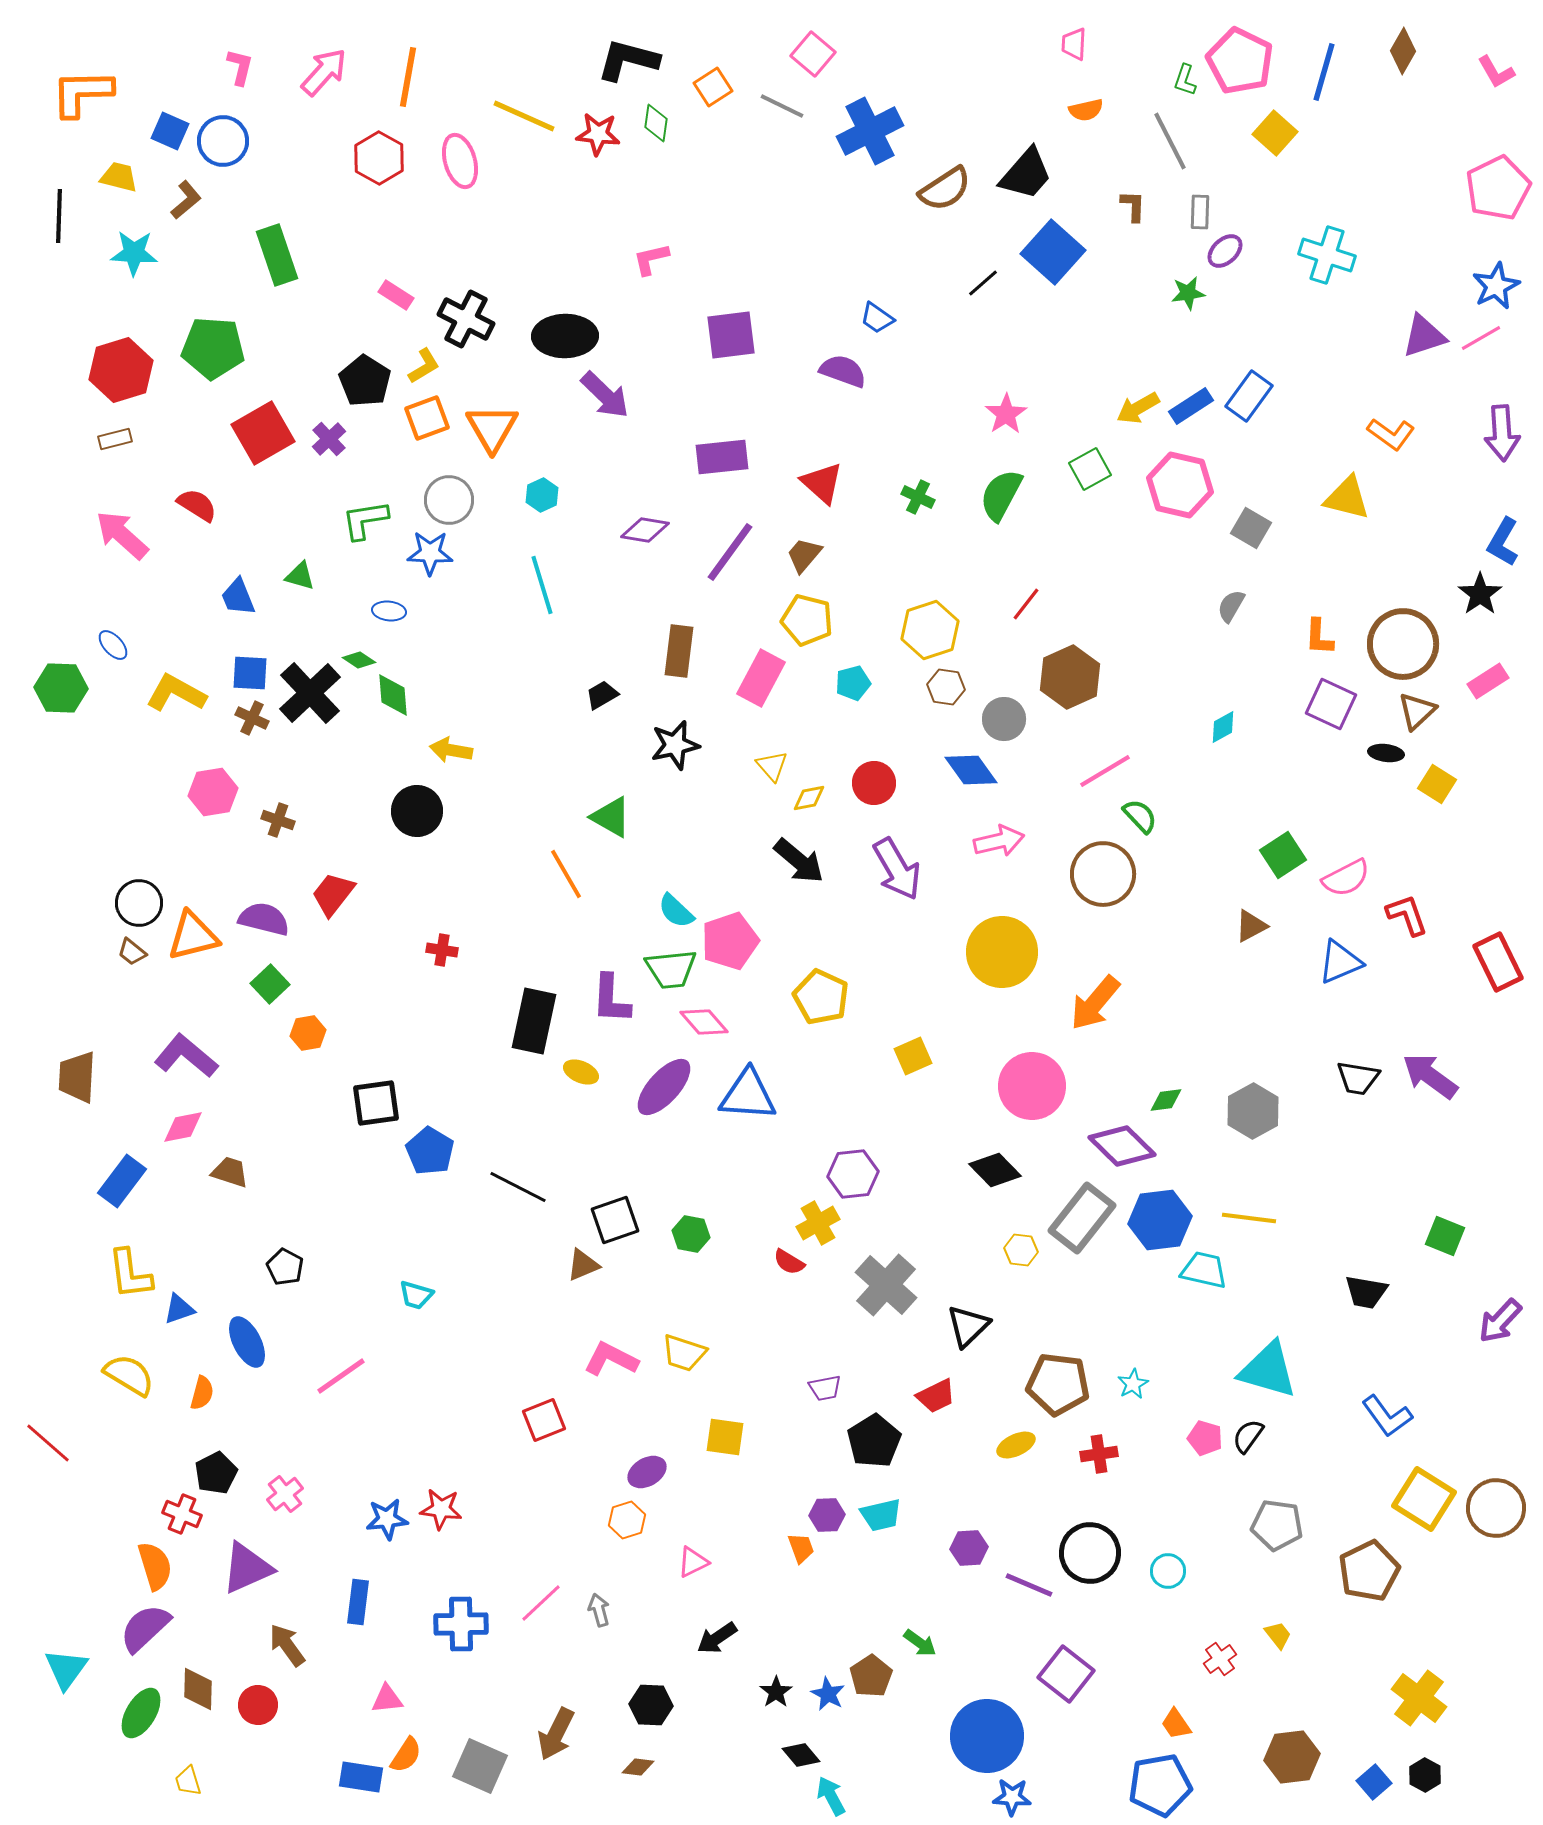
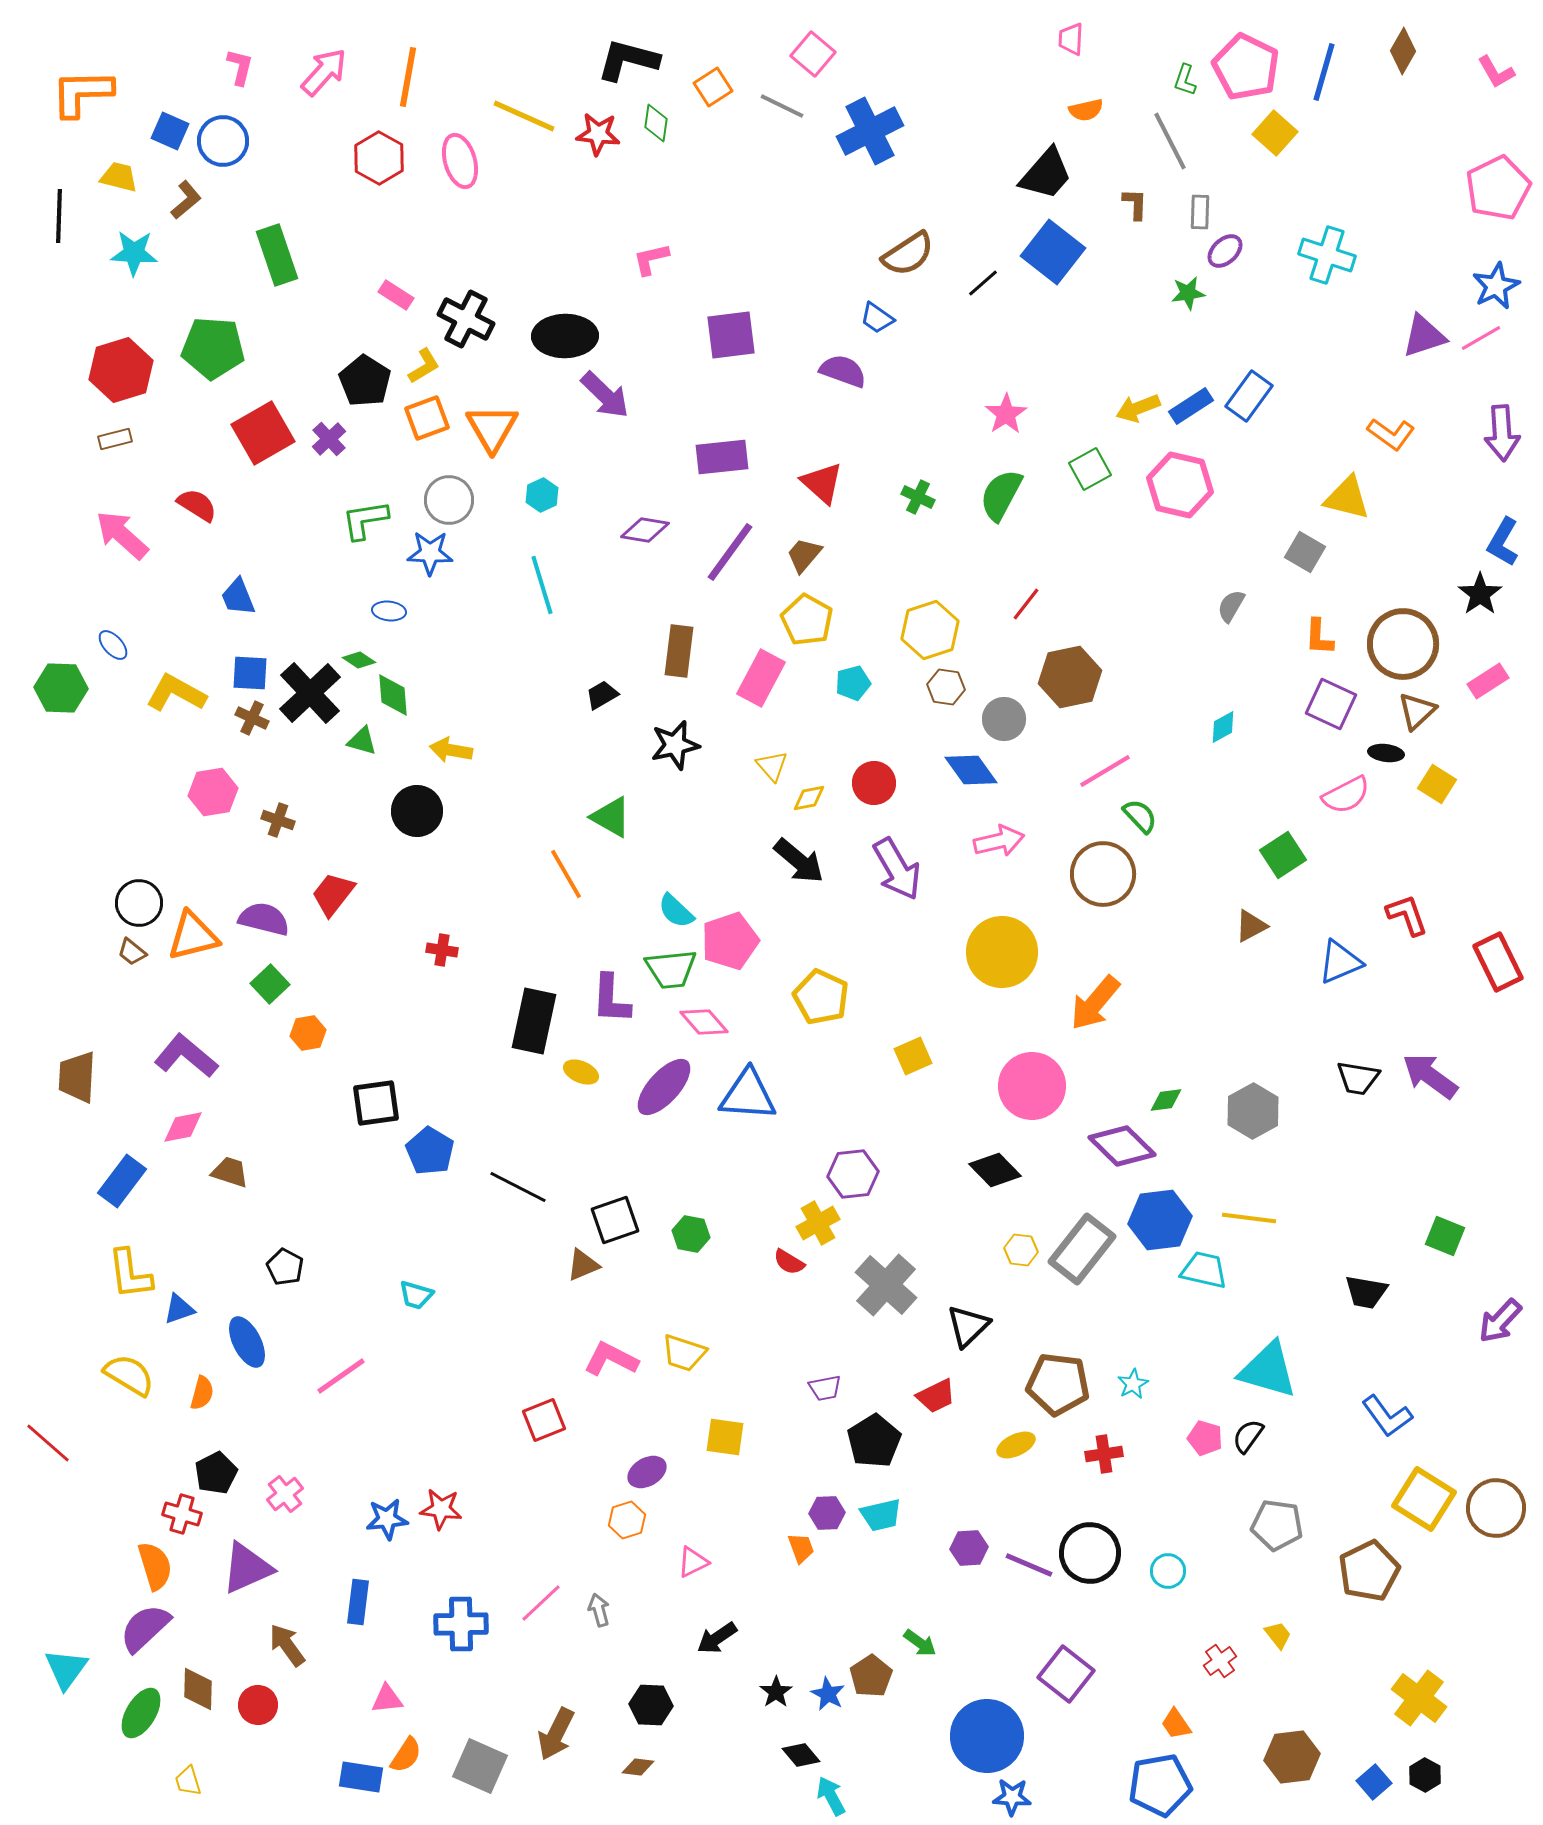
pink trapezoid at (1074, 44): moved 3 px left, 5 px up
pink pentagon at (1240, 61): moved 6 px right, 6 px down
black trapezoid at (1026, 174): moved 20 px right
brown semicircle at (945, 189): moved 37 px left, 65 px down
brown L-shape at (1133, 206): moved 2 px right, 2 px up
blue square at (1053, 252): rotated 4 degrees counterclockwise
yellow arrow at (1138, 408): rotated 9 degrees clockwise
gray square at (1251, 528): moved 54 px right, 24 px down
green triangle at (300, 576): moved 62 px right, 165 px down
yellow pentagon at (807, 620): rotated 15 degrees clockwise
brown hexagon at (1070, 677): rotated 12 degrees clockwise
pink semicircle at (1346, 878): moved 83 px up
gray rectangle at (1082, 1218): moved 31 px down
red cross at (1099, 1454): moved 5 px right
red cross at (182, 1514): rotated 6 degrees counterclockwise
purple hexagon at (827, 1515): moved 2 px up
purple line at (1029, 1585): moved 20 px up
red cross at (1220, 1659): moved 2 px down
